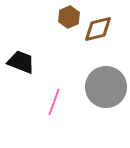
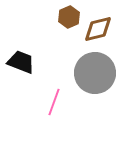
gray circle: moved 11 px left, 14 px up
